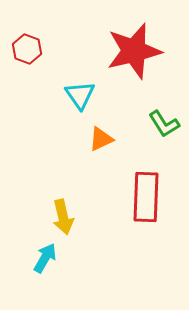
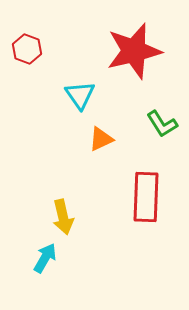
green L-shape: moved 2 px left
